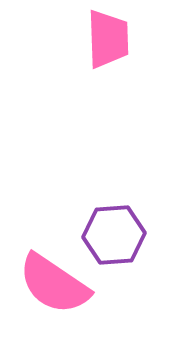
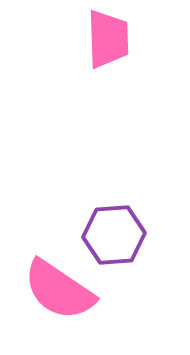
pink semicircle: moved 5 px right, 6 px down
